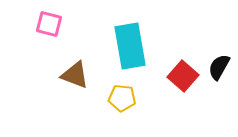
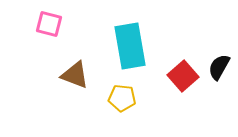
red square: rotated 8 degrees clockwise
